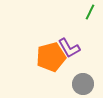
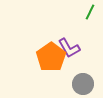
orange pentagon: rotated 20 degrees counterclockwise
